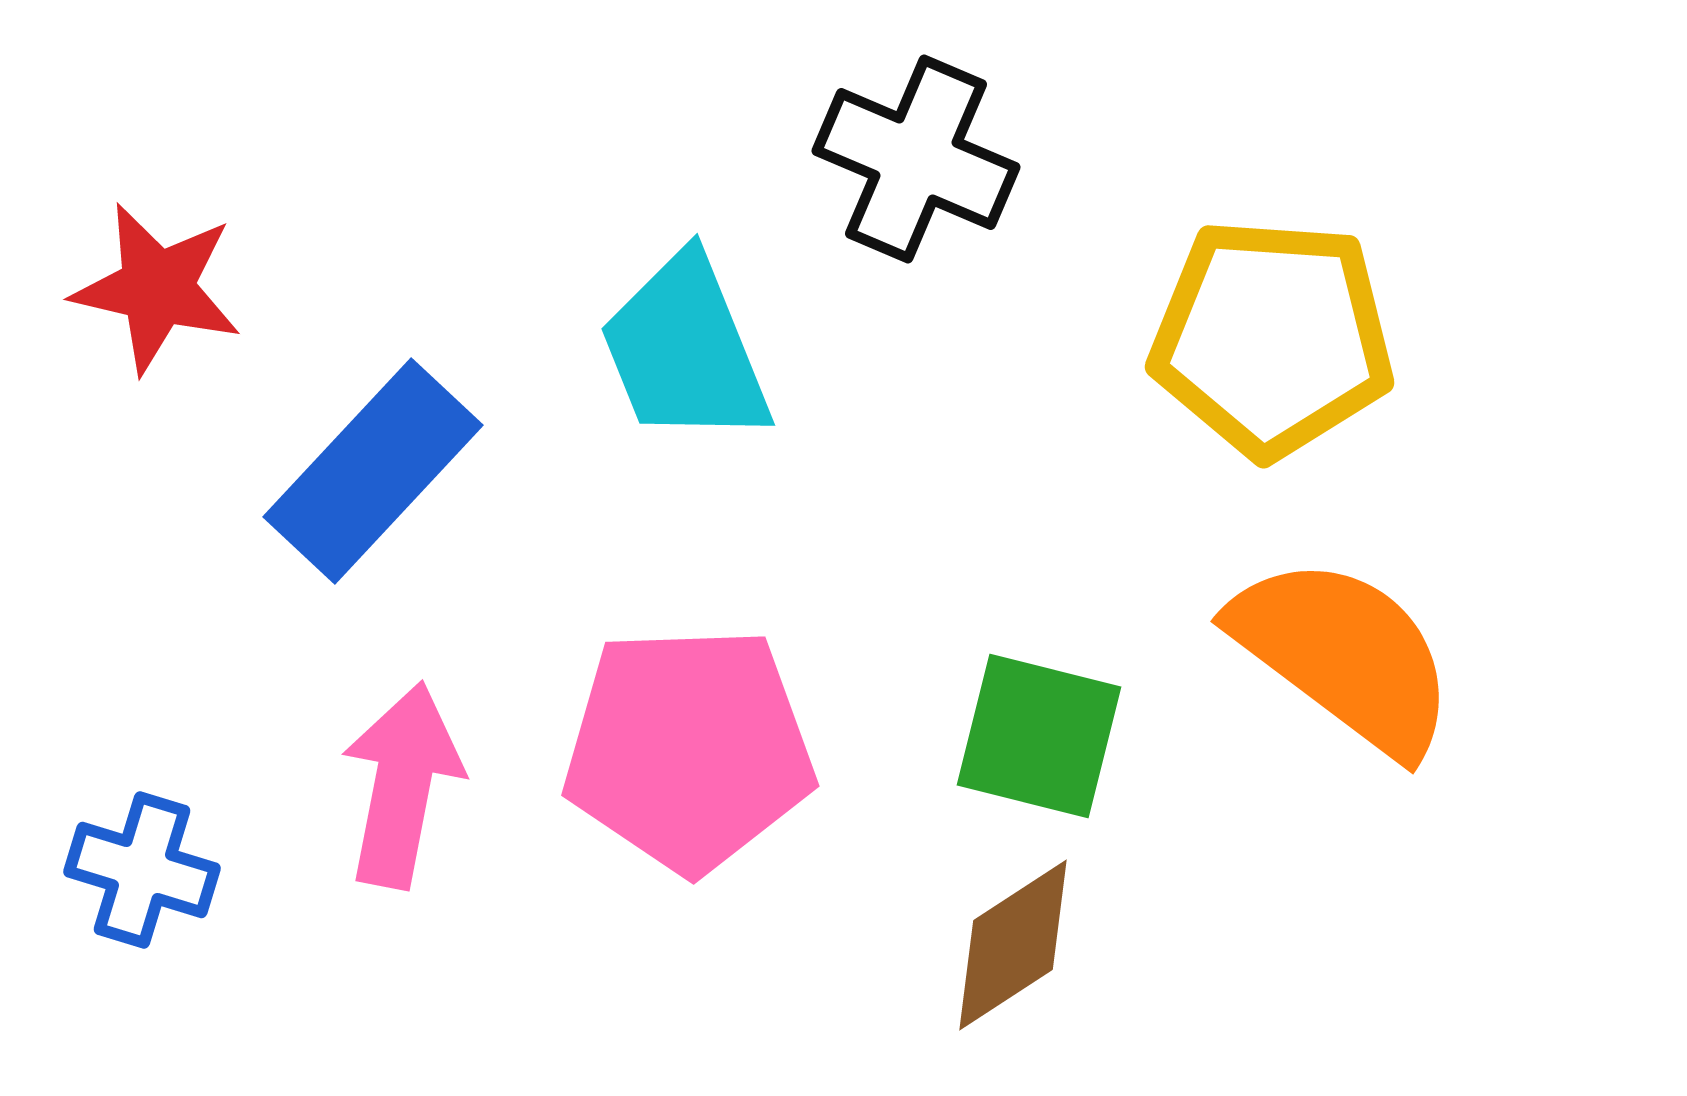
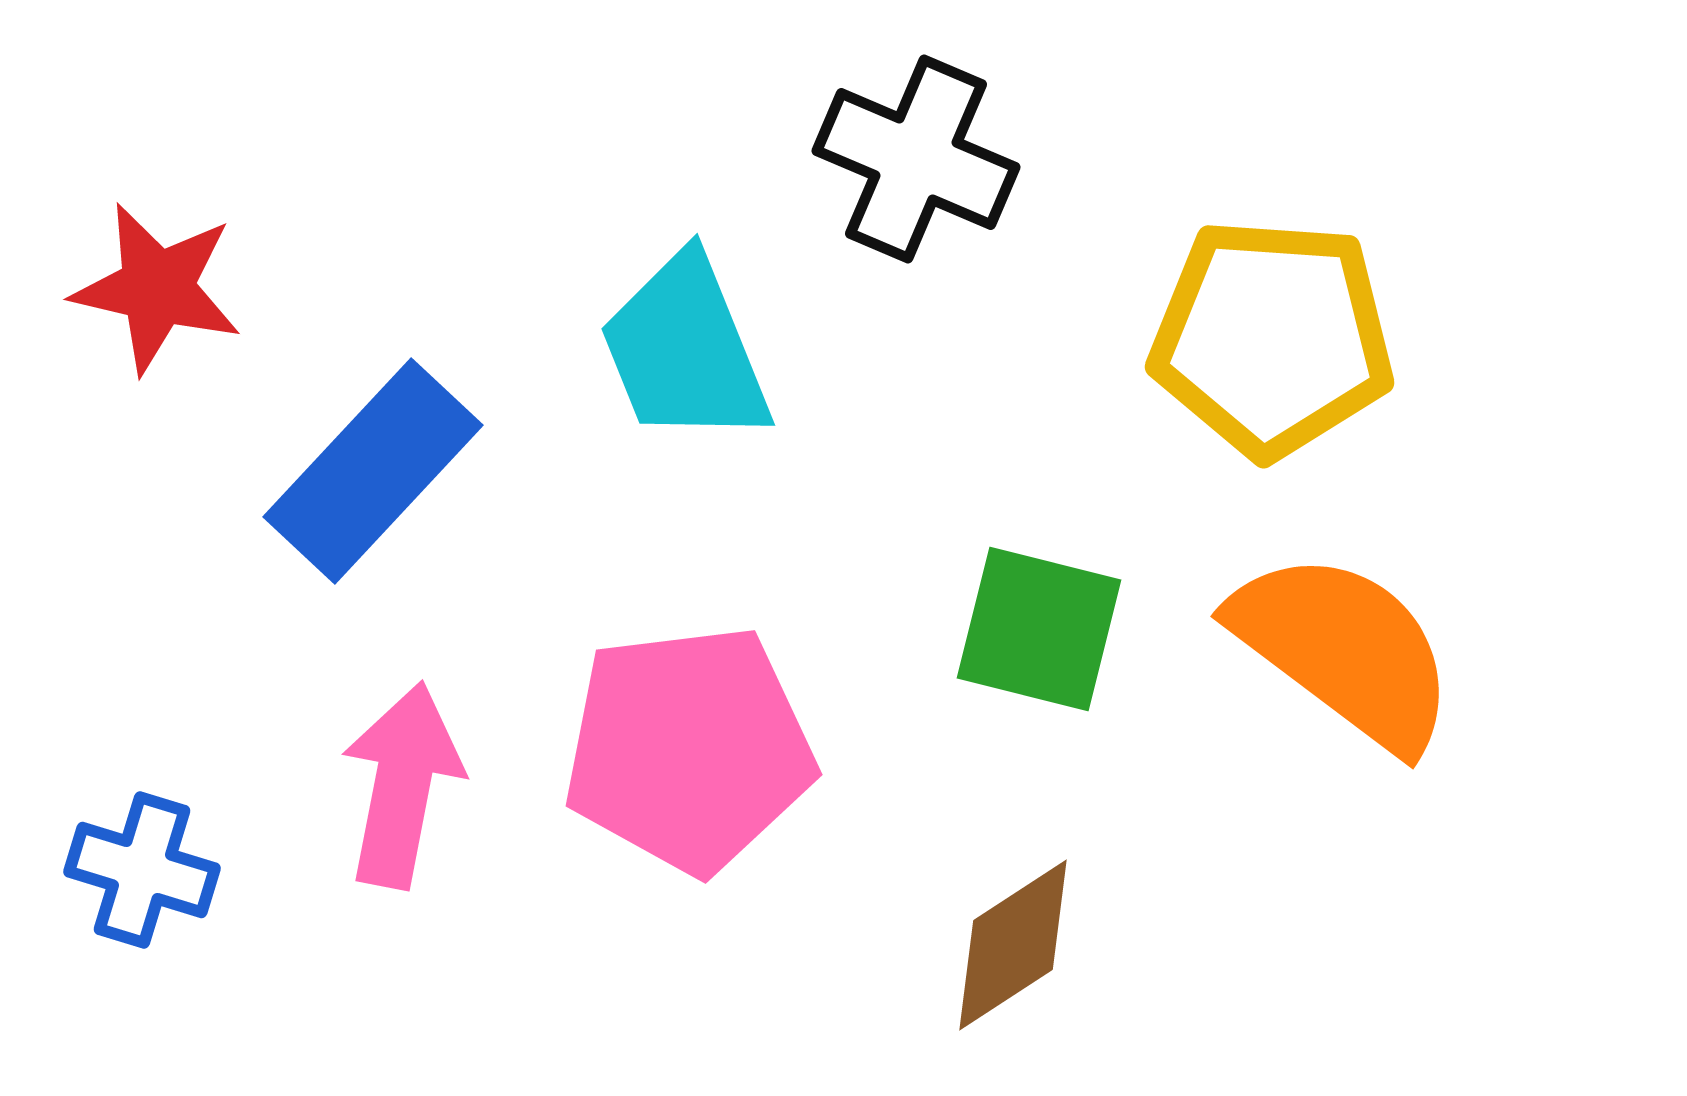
orange semicircle: moved 5 px up
green square: moved 107 px up
pink pentagon: rotated 5 degrees counterclockwise
